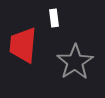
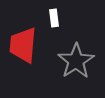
gray star: moved 1 px right, 1 px up
